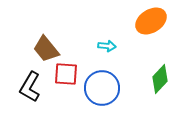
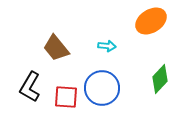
brown trapezoid: moved 10 px right, 1 px up
red square: moved 23 px down
